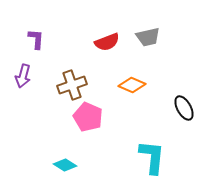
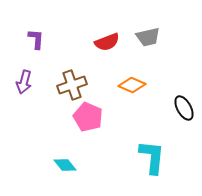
purple arrow: moved 1 px right, 6 px down
cyan diamond: rotated 20 degrees clockwise
